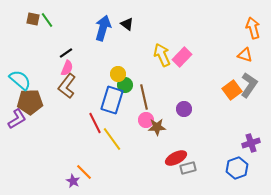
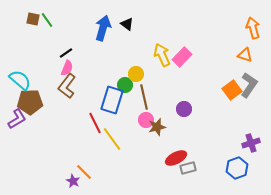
yellow circle: moved 18 px right
brown star: rotated 12 degrees counterclockwise
